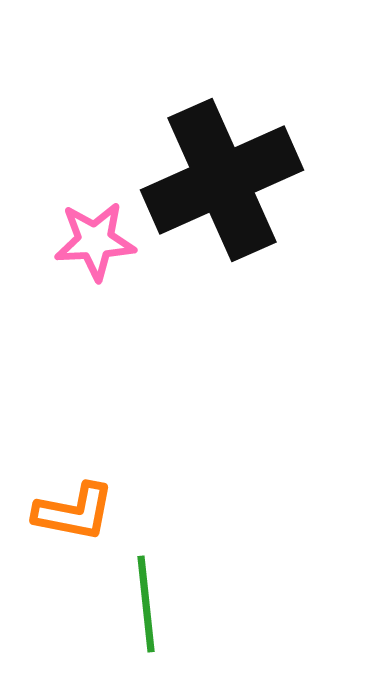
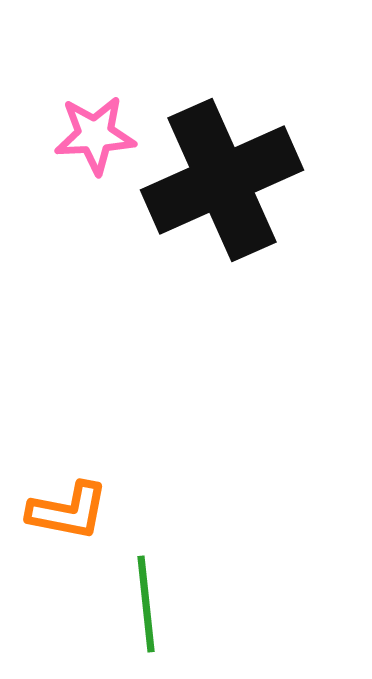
pink star: moved 106 px up
orange L-shape: moved 6 px left, 1 px up
